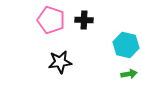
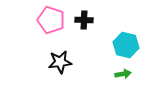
green arrow: moved 6 px left
